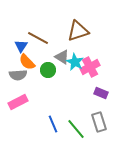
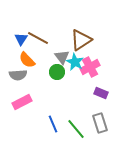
brown triangle: moved 3 px right, 9 px down; rotated 15 degrees counterclockwise
blue triangle: moved 7 px up
gray triangle: rotated 21 degrees clockwise
orange semicircle: moved 2 px up
green circle: moved 9 px right, 2 px down
pink rectangle: moved 4 px right
gray rectangle: moved 1 px right, 1 px down
